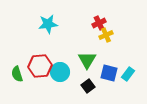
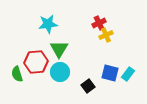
green triangle: moved 28 px left, 11 px up
red hexagon: moved 4 px left, 4 px up
blue square: moved 1 px right
